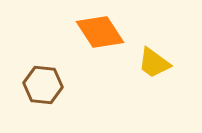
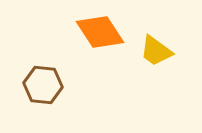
yellow trapezoid: moved 2 px right, 12 px up
